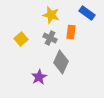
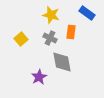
gray diamond: moved 1 px right; rotated 35 degrees counterclockwise
